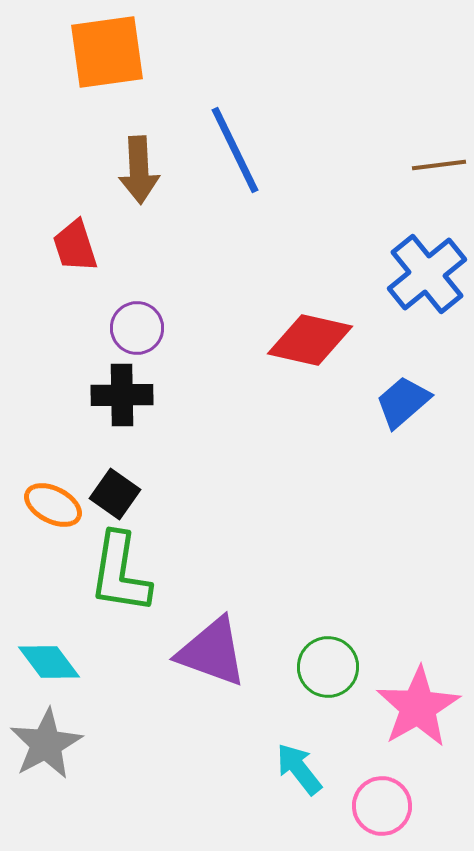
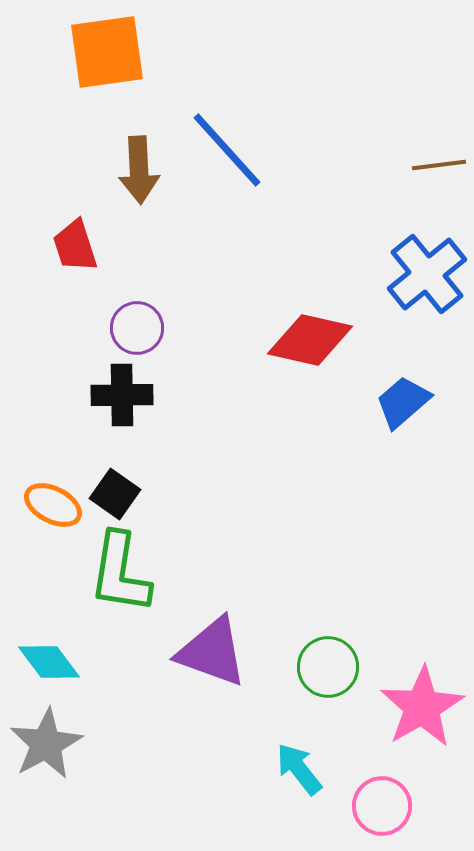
blue line: moved 8 px left; rotated 16 degrees counterclockwise
pink star: moved 4 px right
